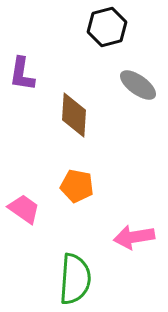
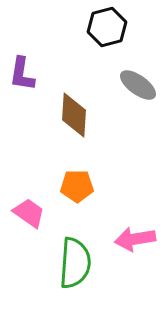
orange pentagon: rotated 12 degrees counterclockwise
pink trapezoid: moved 5 px right, 4 px down
pink arrow: moved 1 px right, 2 px down
green semicircle: moved 16 px up
